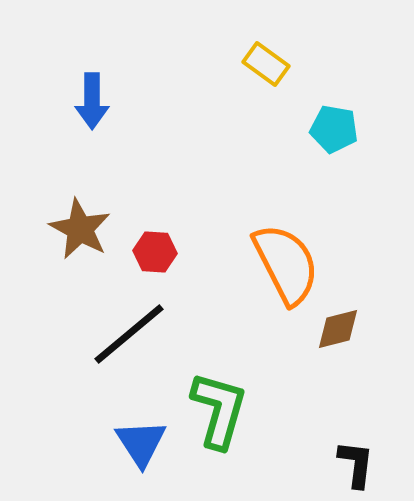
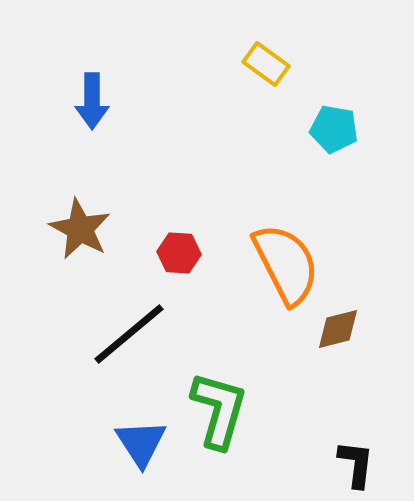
red hexagon: moved 24 px right, 1 px down
